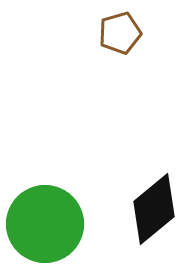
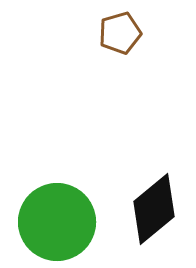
green circle: moved 12 px right, 2 px up
